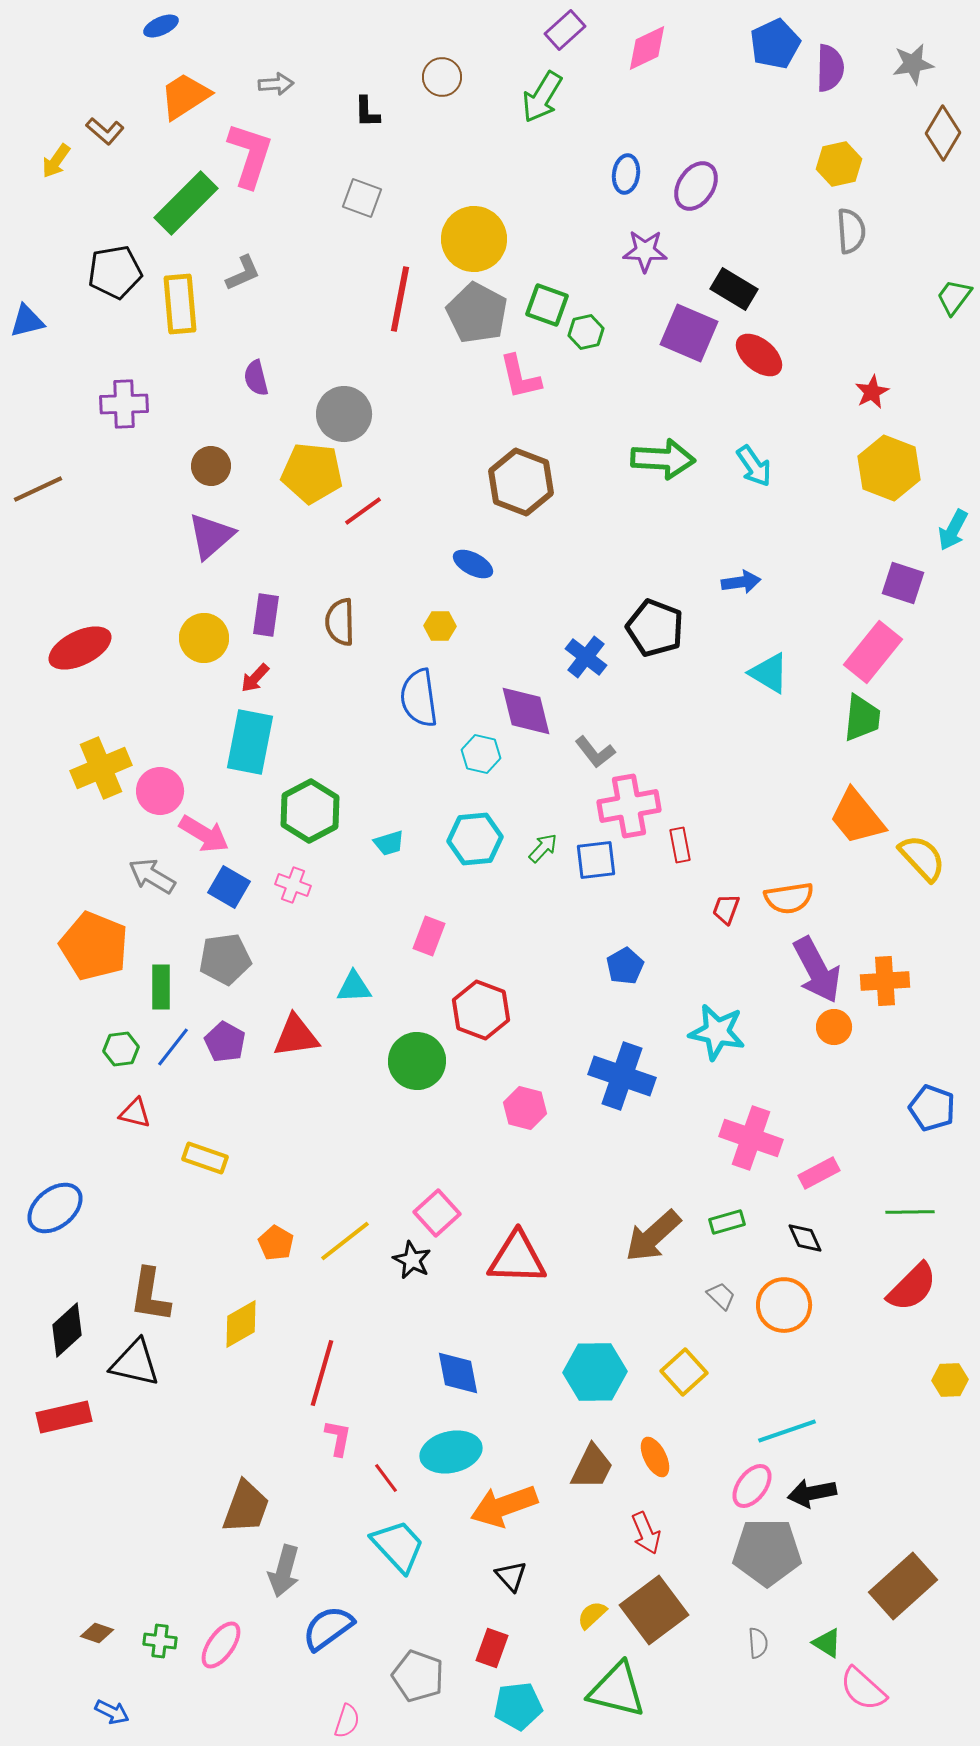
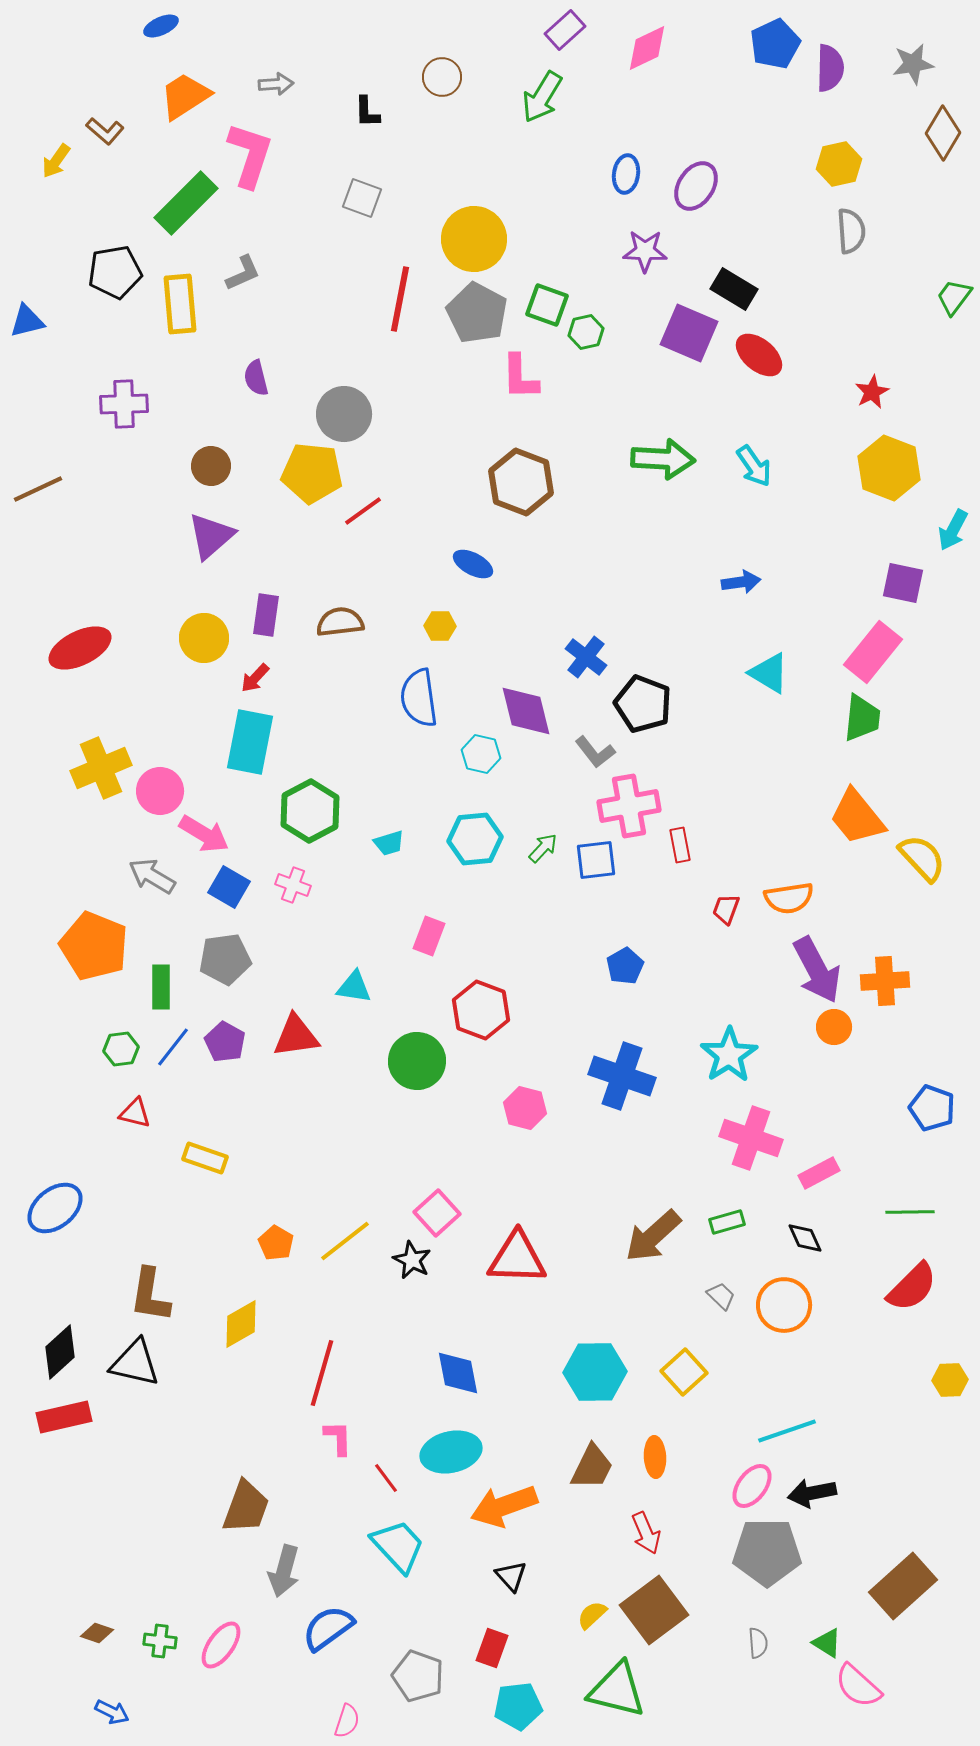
pink L-shape at (520, 377): rotated 12 degrees clockwise
purple square at (903, 583): rotated 6 degrees counterclockwise
brown semicircle at (340, 622): rotated 84 degrees clockwise
black pentagon at (655, 628): moved 12 px left, 76 px down
cyan triangle at (354, 987): rotated 12 degrees clockwise
cyan star at (717, 1032): moved 12 px right, 23 px down; rotated 28 degrees clockwise
black diamond at (67, 1330): moved 7 px left, 22 px down
pink L-shape at (338, 1438): rotated 12 degrees counterclockwise
orange ellipse at (655, 1457): rotated 24 degrees clockwise
pink semicircle at (863, 1689): moved 5 px left, 3 px up
